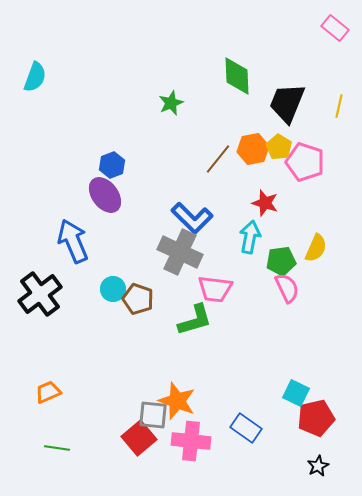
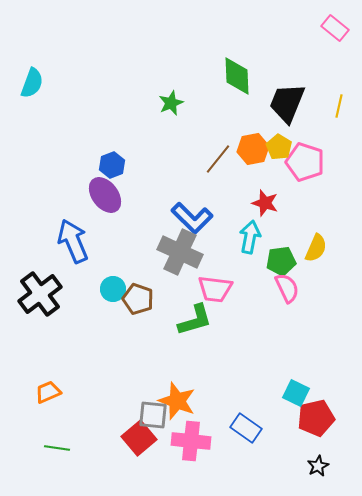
cyan semicircle: moved 3 px left, 6 px down
